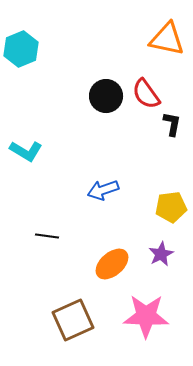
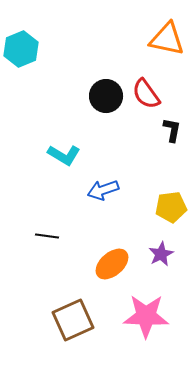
black L-shape: moved 6 px down
cyan L-shape: moved 38 px right, 4 px down
